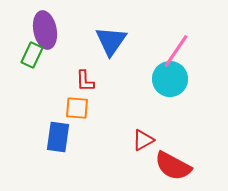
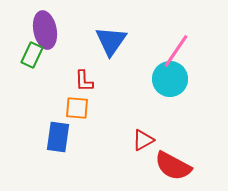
red L-shape: moved 1 px left
